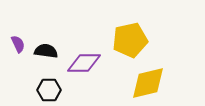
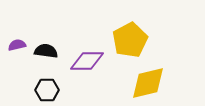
yellow pentagon: rotated 16 degrees counterclockwise
purple semicircle: moved 1 px left, 1 px down; rotated 78 degrees counterclockwise
purple diamond: moved 3 px right, 2 px up
black hexagon: moved 2 px left
